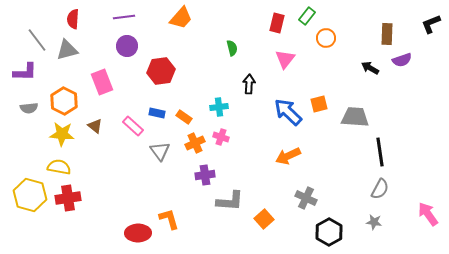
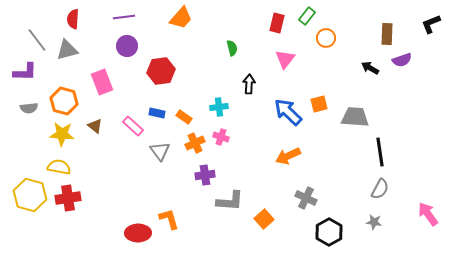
orange hexagon at (64, 101): rotated 12 degrees counterclockwise
